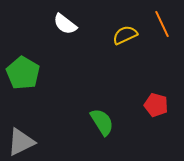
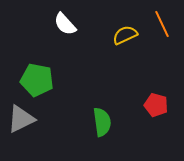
white semicircle: rotated 10 degrees clockwise
green pentagon: moved 14 px right, 7 px down; rotated 20 degrees counterclockwise
green semicircle: rotated 24 degrees clockwise
gray triangle: moved 23 px up
